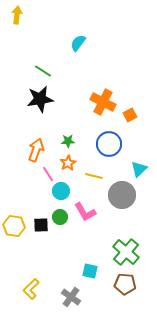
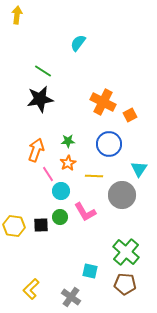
cyan triangle: rotated 12 degrees counterclockwise
yellow line: rotated 12 degrees counterclockwise
